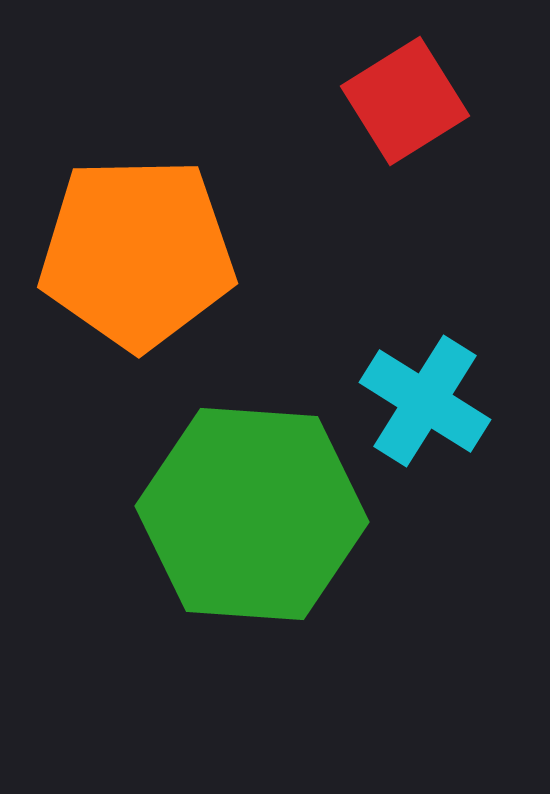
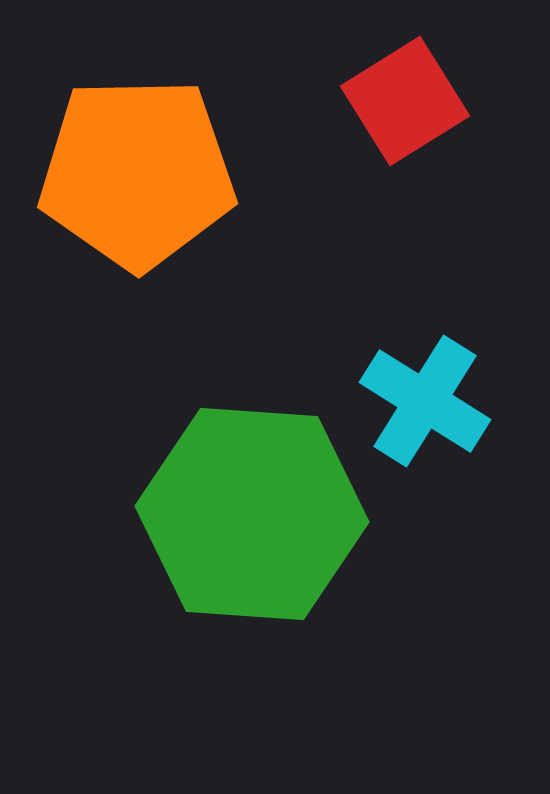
orange pentagon: moved 80 px up
